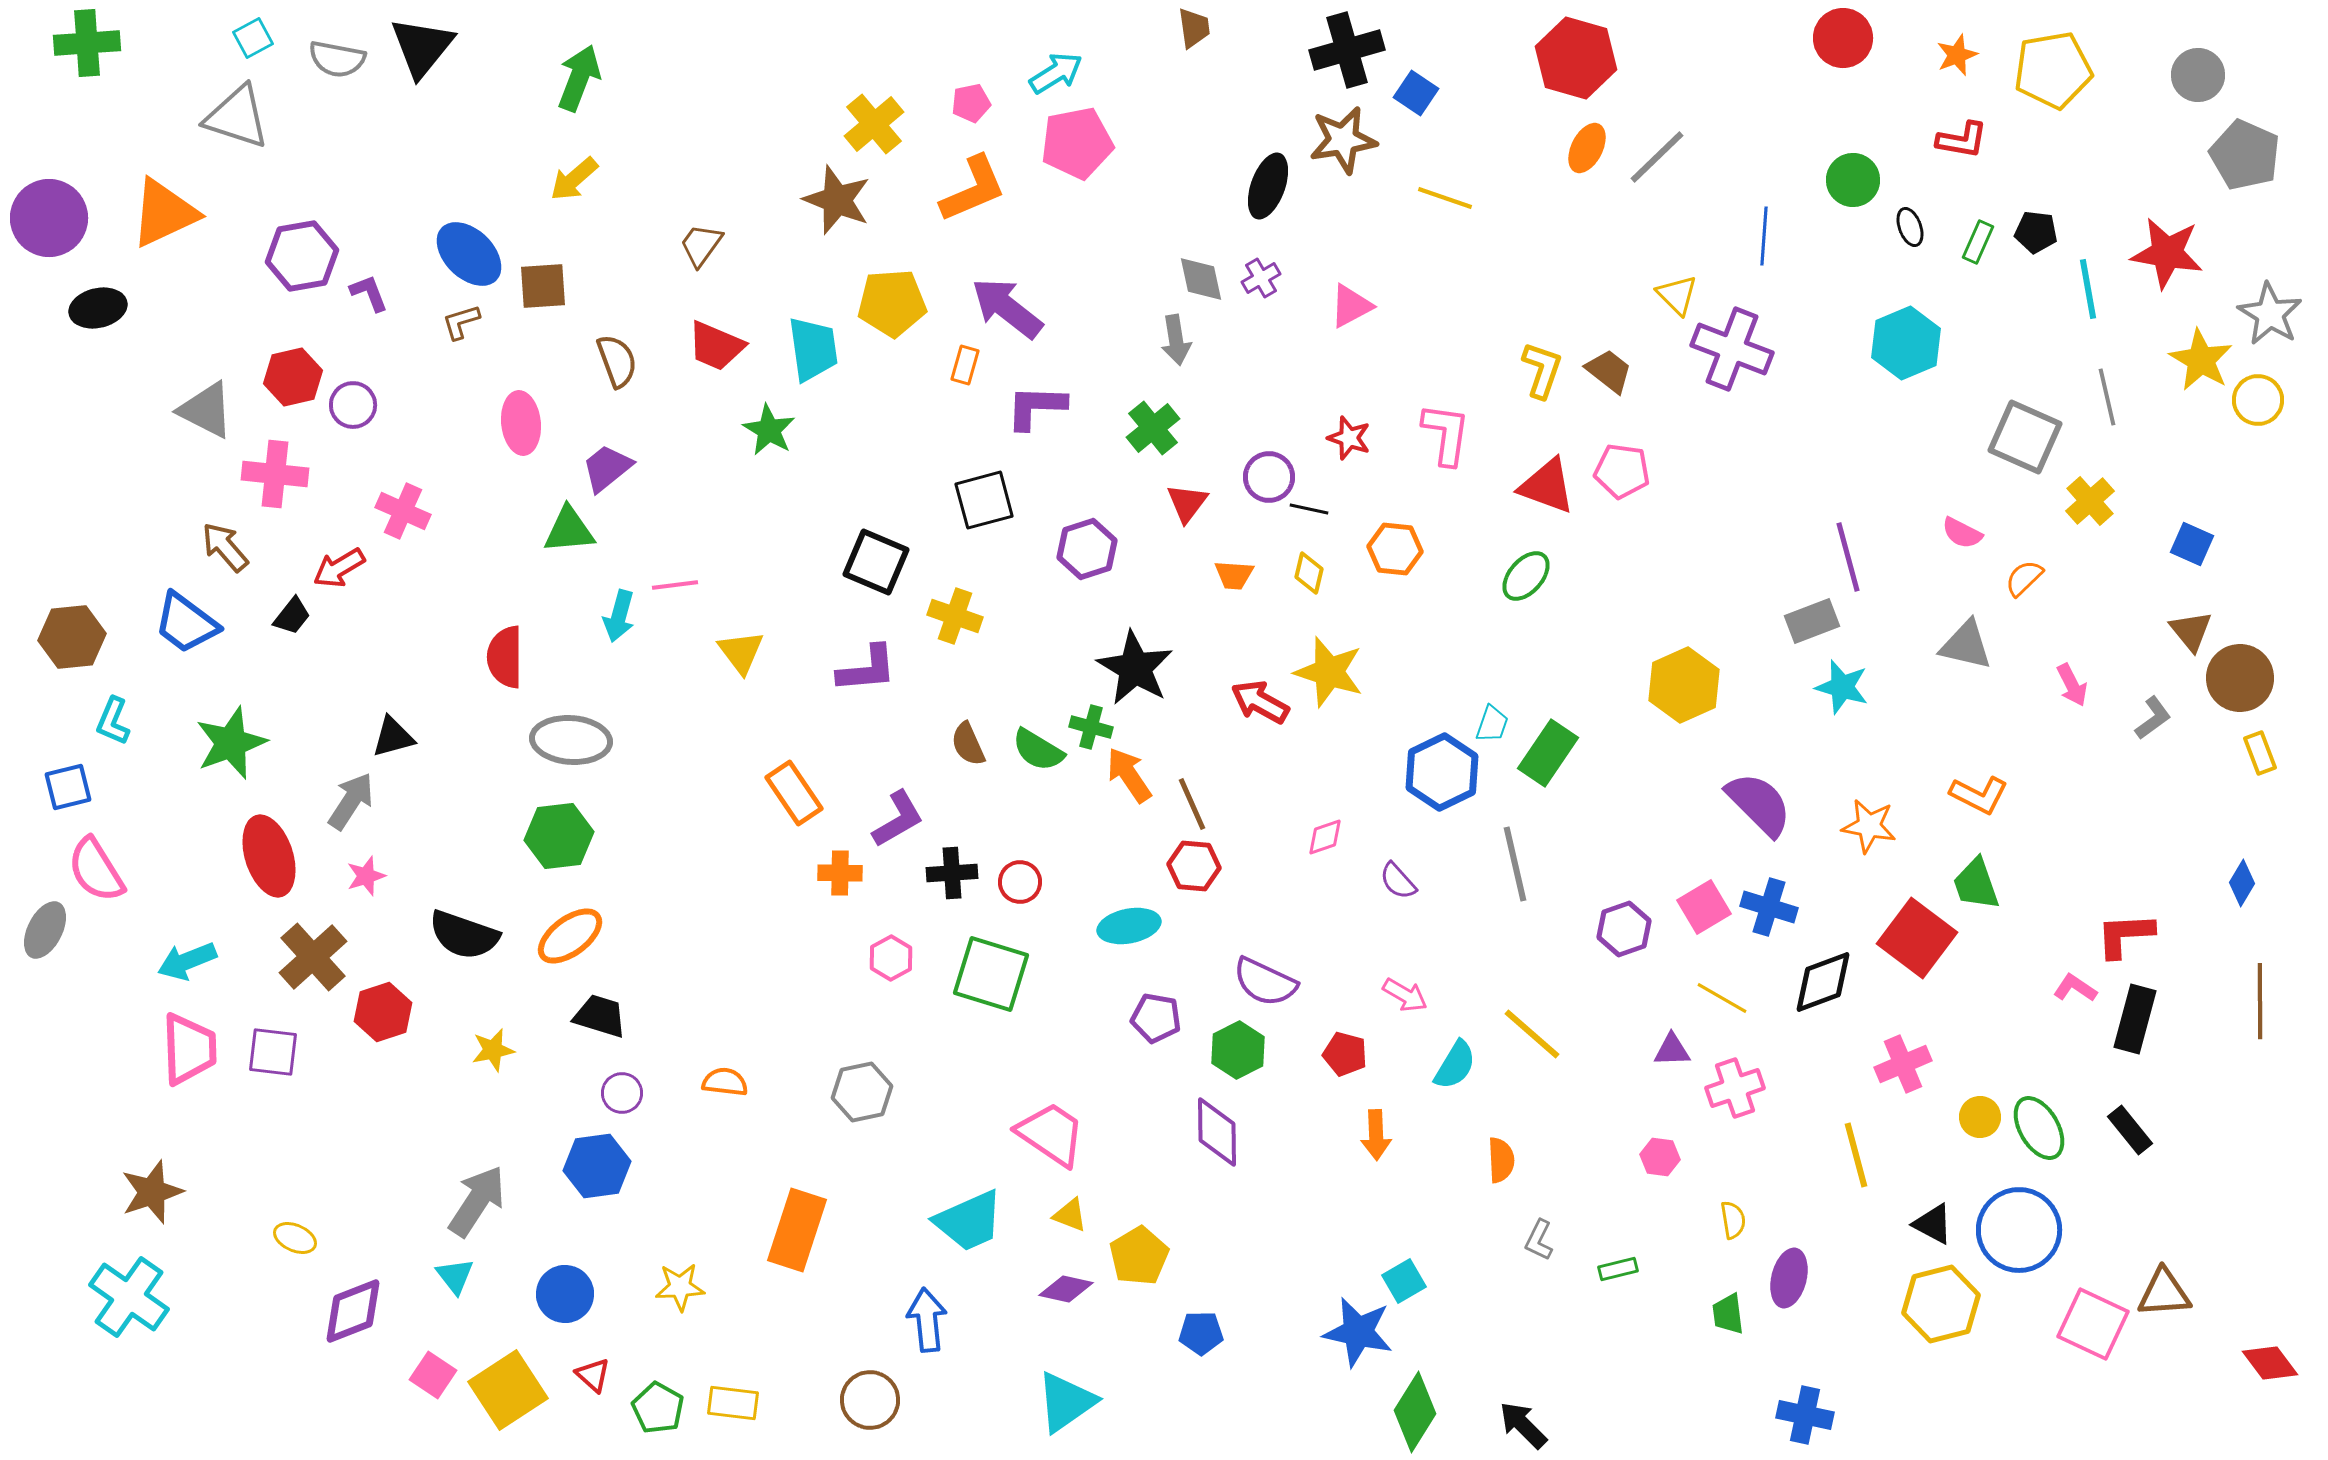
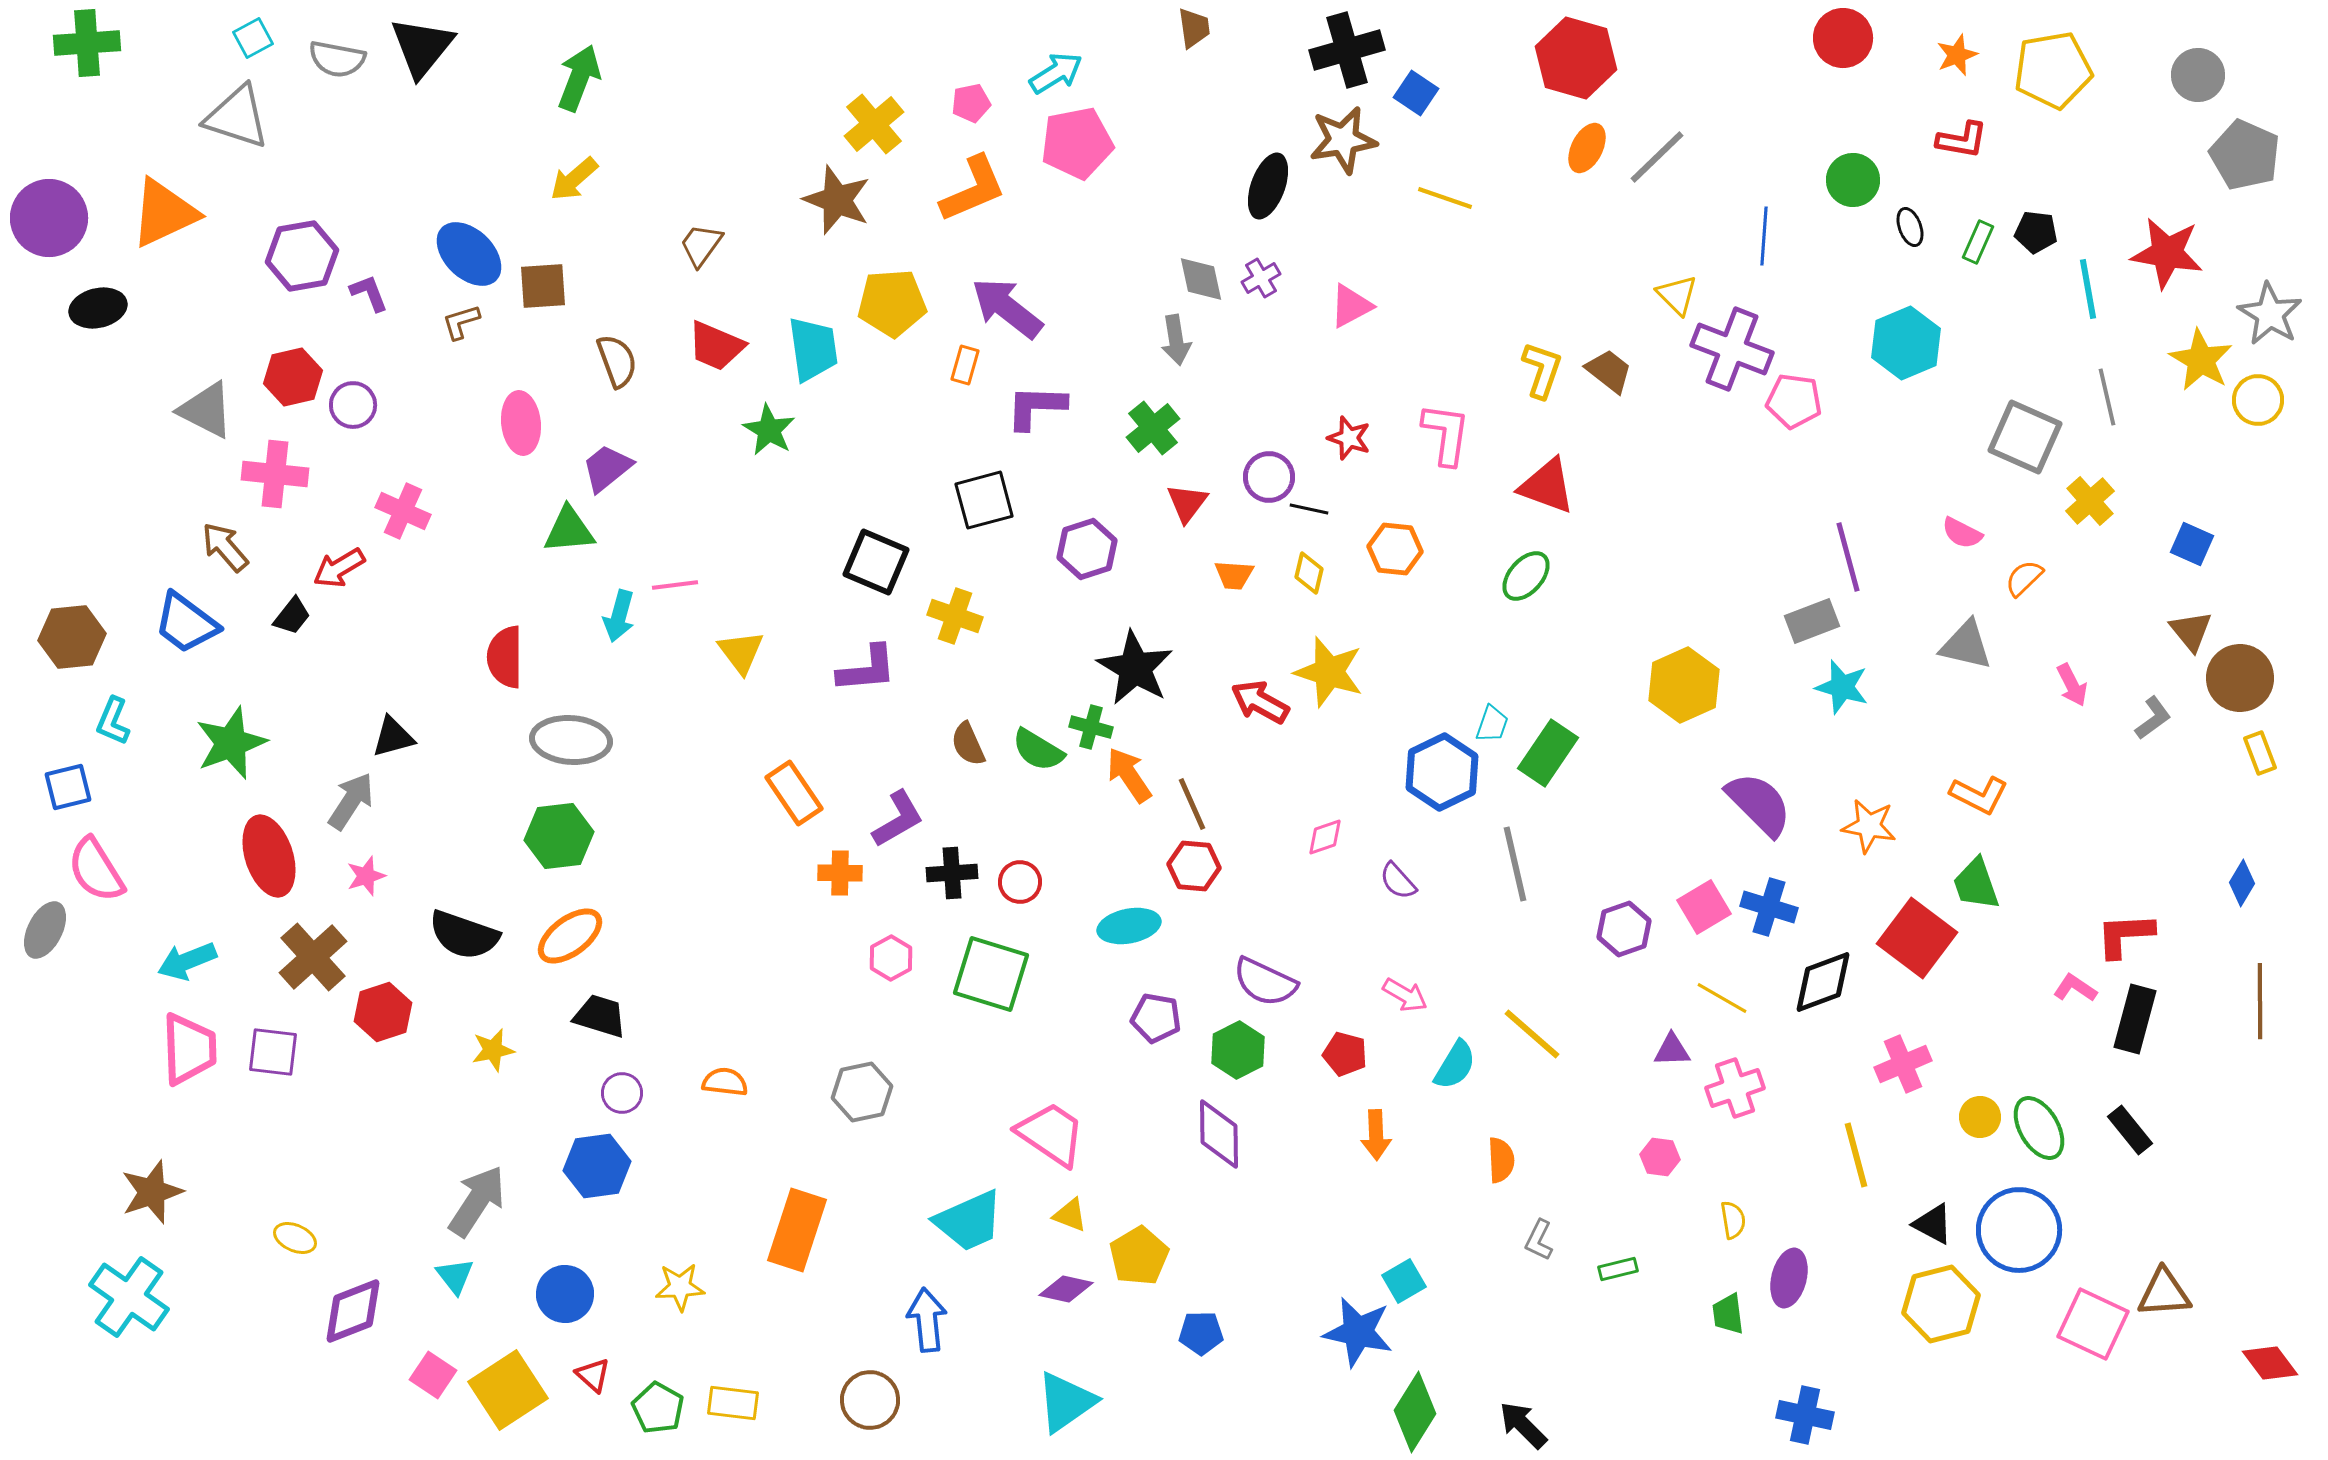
pink pentagon at (1622, 471): moved 172 px right, 70 px up
purple diamond at (1217, 1132): moved 2 px right, 2 px down
